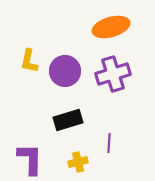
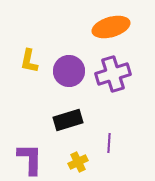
purple circle: moved 4 px right
yellow cross: rotated 12 degrees counterclockwise
